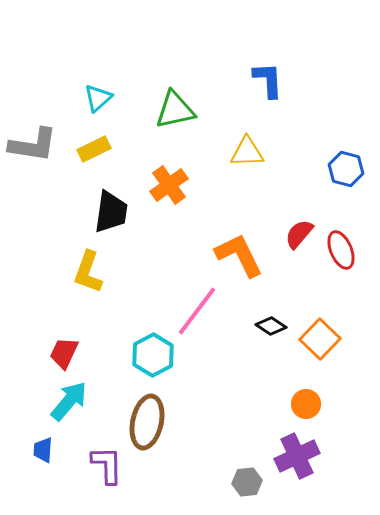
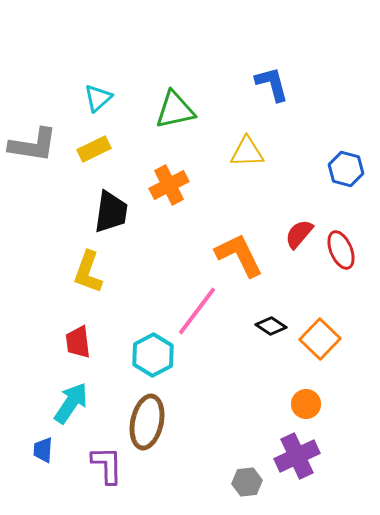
blue L-shape: moved 4 px right, 4 px down; rotated 12 degrees counterclockwise
orange cross: rotated 9 degrees clockwise
red trapezoid: moved 14 px right, 11 px up; rotated 32 degrees counterclockwise
cyan arrow: moved 2 px right, 2 px down; rotated 6 degrees counterclockwise
